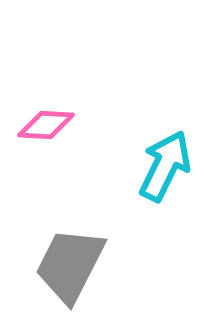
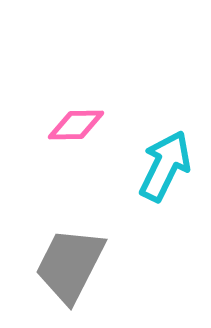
pink diamond: moved 30 px right; rotated 4 degrees counterclockwise
